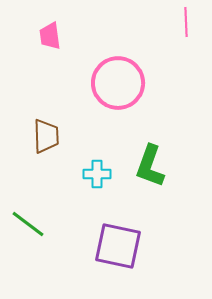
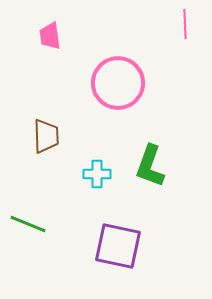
pink line: moved 1 px left, 2 px down
green line: rotated 15 degrees counterclockwise
